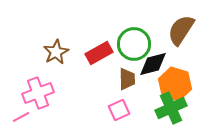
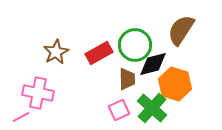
green circle: moved 1 px right, 1 px down
pink cross: rotated 32 degrees clockwise
green cross: moved 19 px left; rotated 24 degrees counterclockwise
